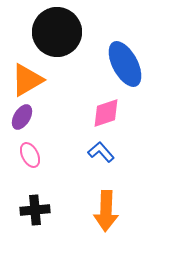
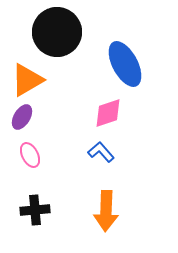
pink diamond: moved 2 px right
